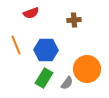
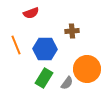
brown cross: moved 2 px left, 11 px down
blue hexagon: moved 1 px left, 1 px up
